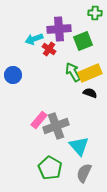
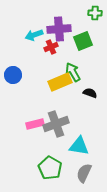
cyan arrow: moved 4 px up
red cross: moved 2 px right, 2 px up; rotated 32 degrees clockwise
yellow rectangle: moved 30 px left, 9 px down
pink rectangle: moved 4 px left, 4 px down; rotated 36 degrees clockwise
gray cross: moved 2 px up
cyan triangle: rotated 40 degrees counterclockwise
